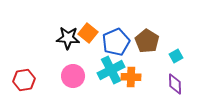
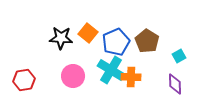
black star: moved 7 px left
cyan square: moved 3 px right
cyan cross: rotated 32 degrees counterclockwise
